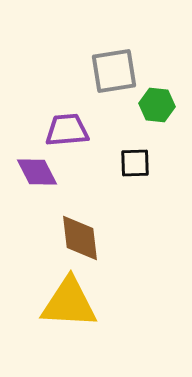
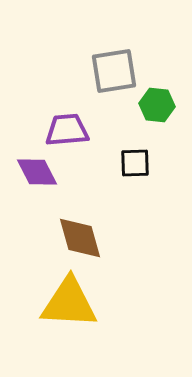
brown diamond: rotated 9 degrees counterclockwise
